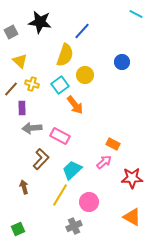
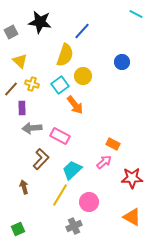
yellow circle: moved 2 px left, 1 px down
